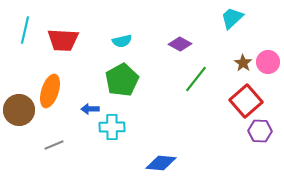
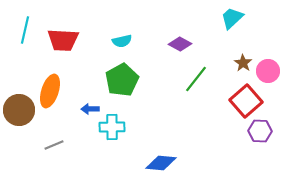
pink circle: moved 9 px down
